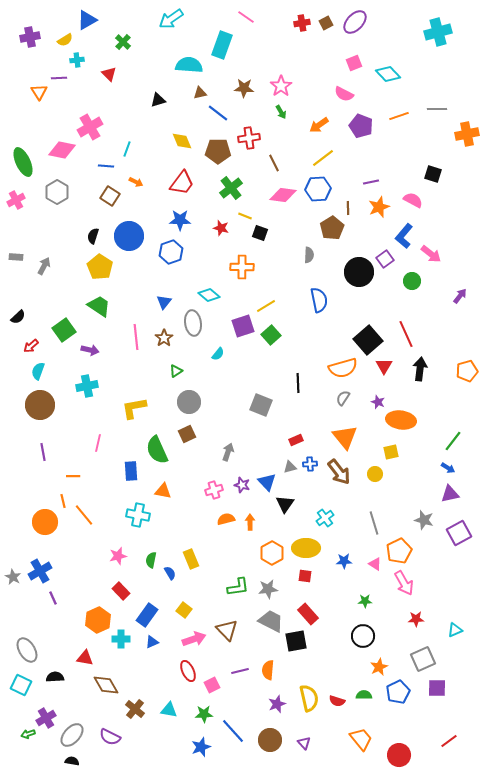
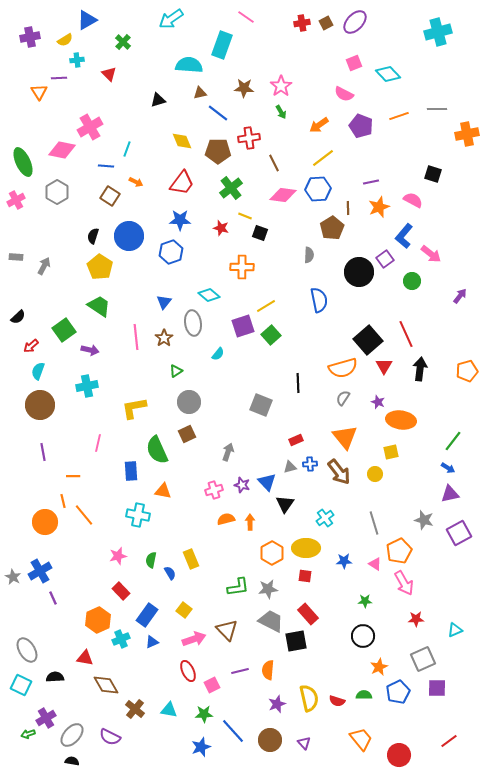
cyan cross at (121, 639): rotated 24 degrees counterclockwise
